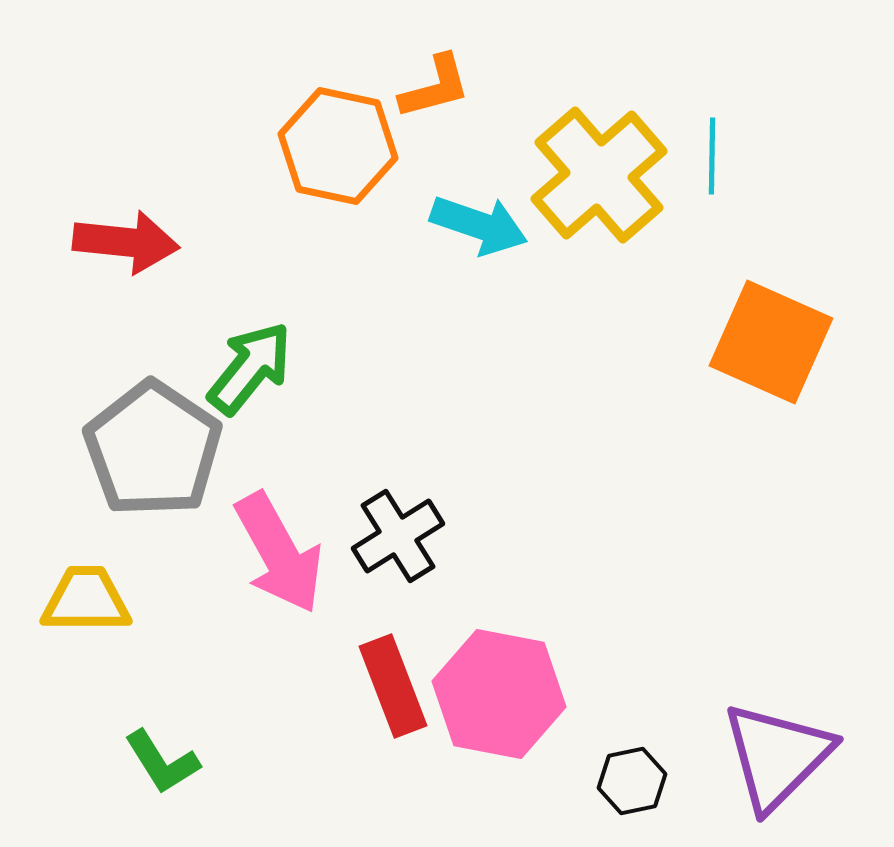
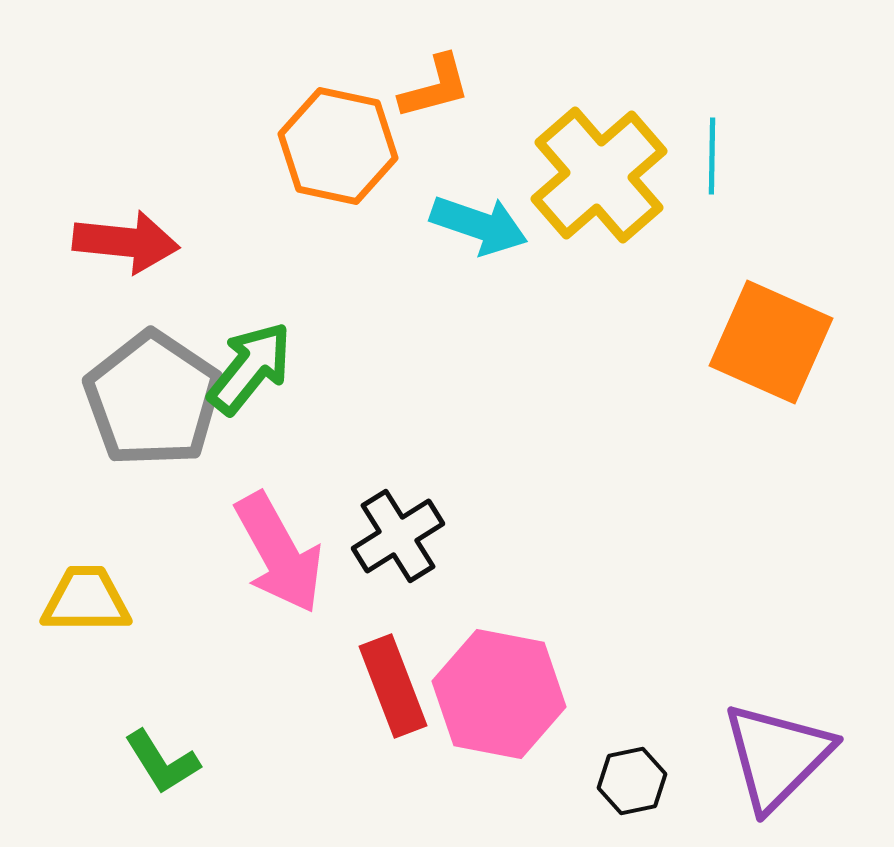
gray pentagon: moved 50 px up
